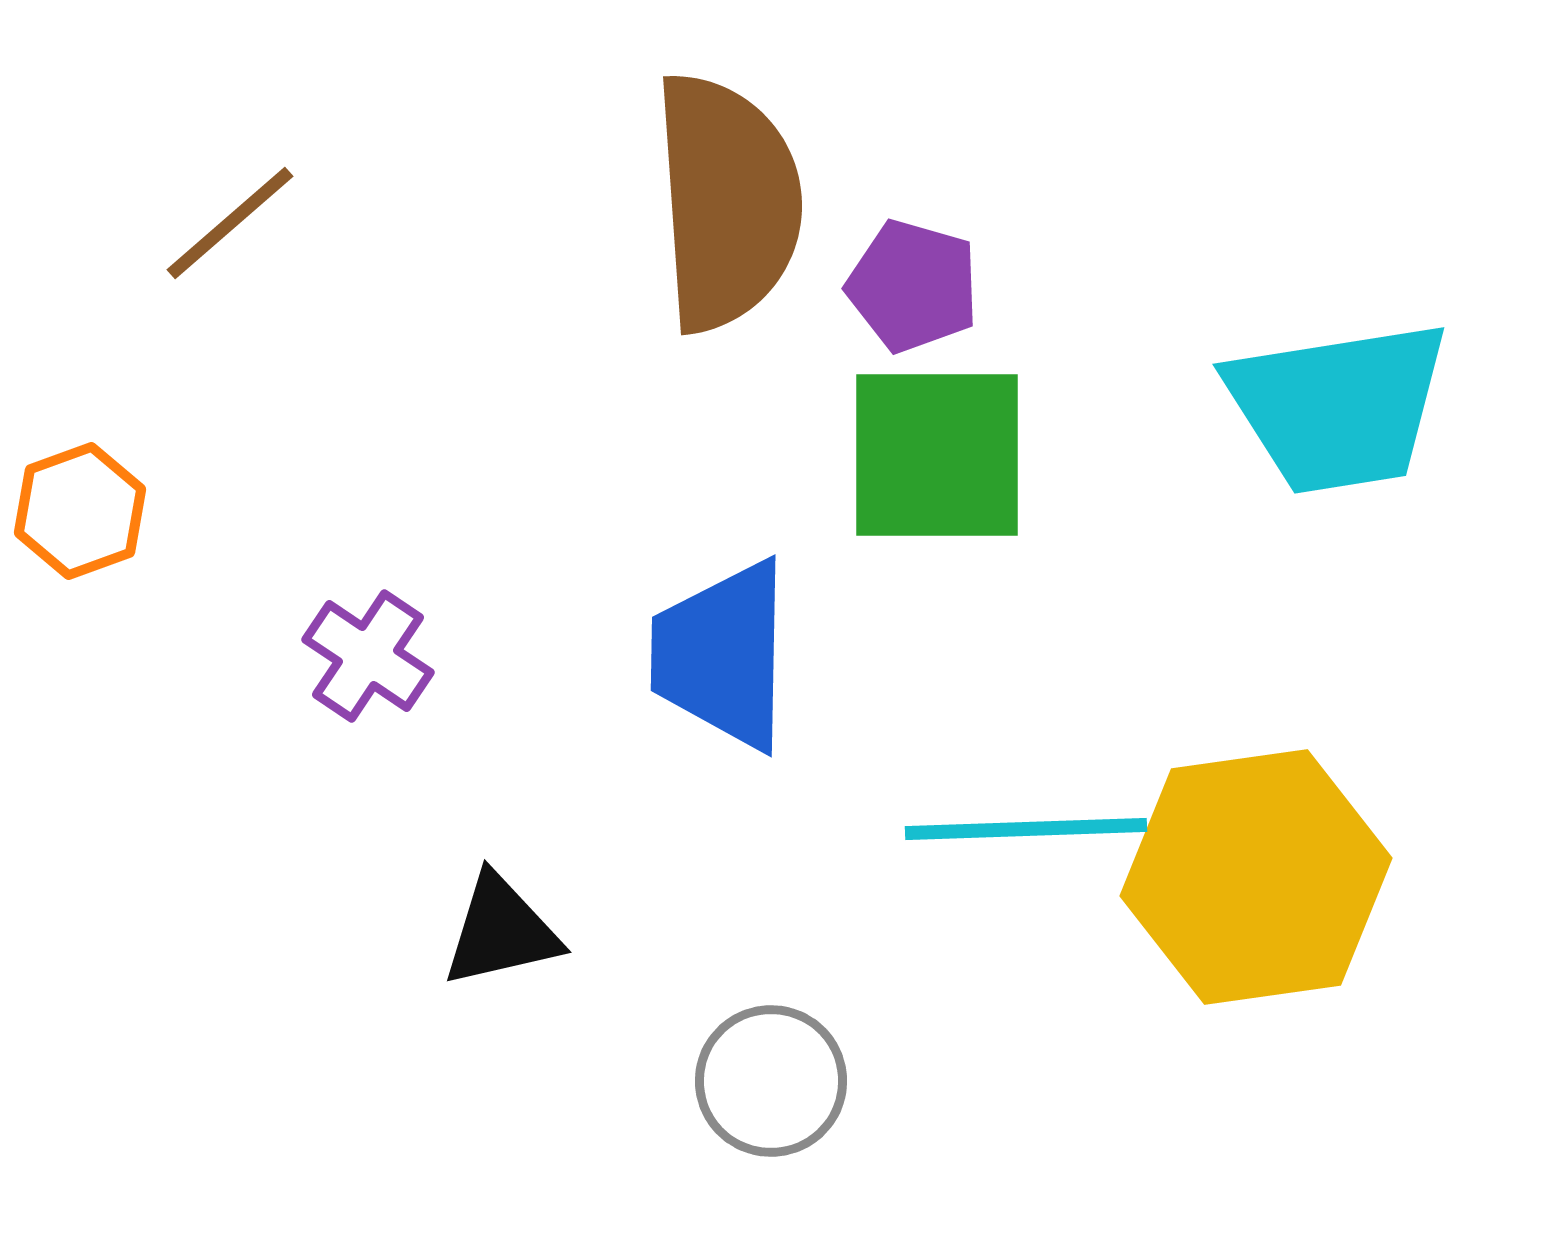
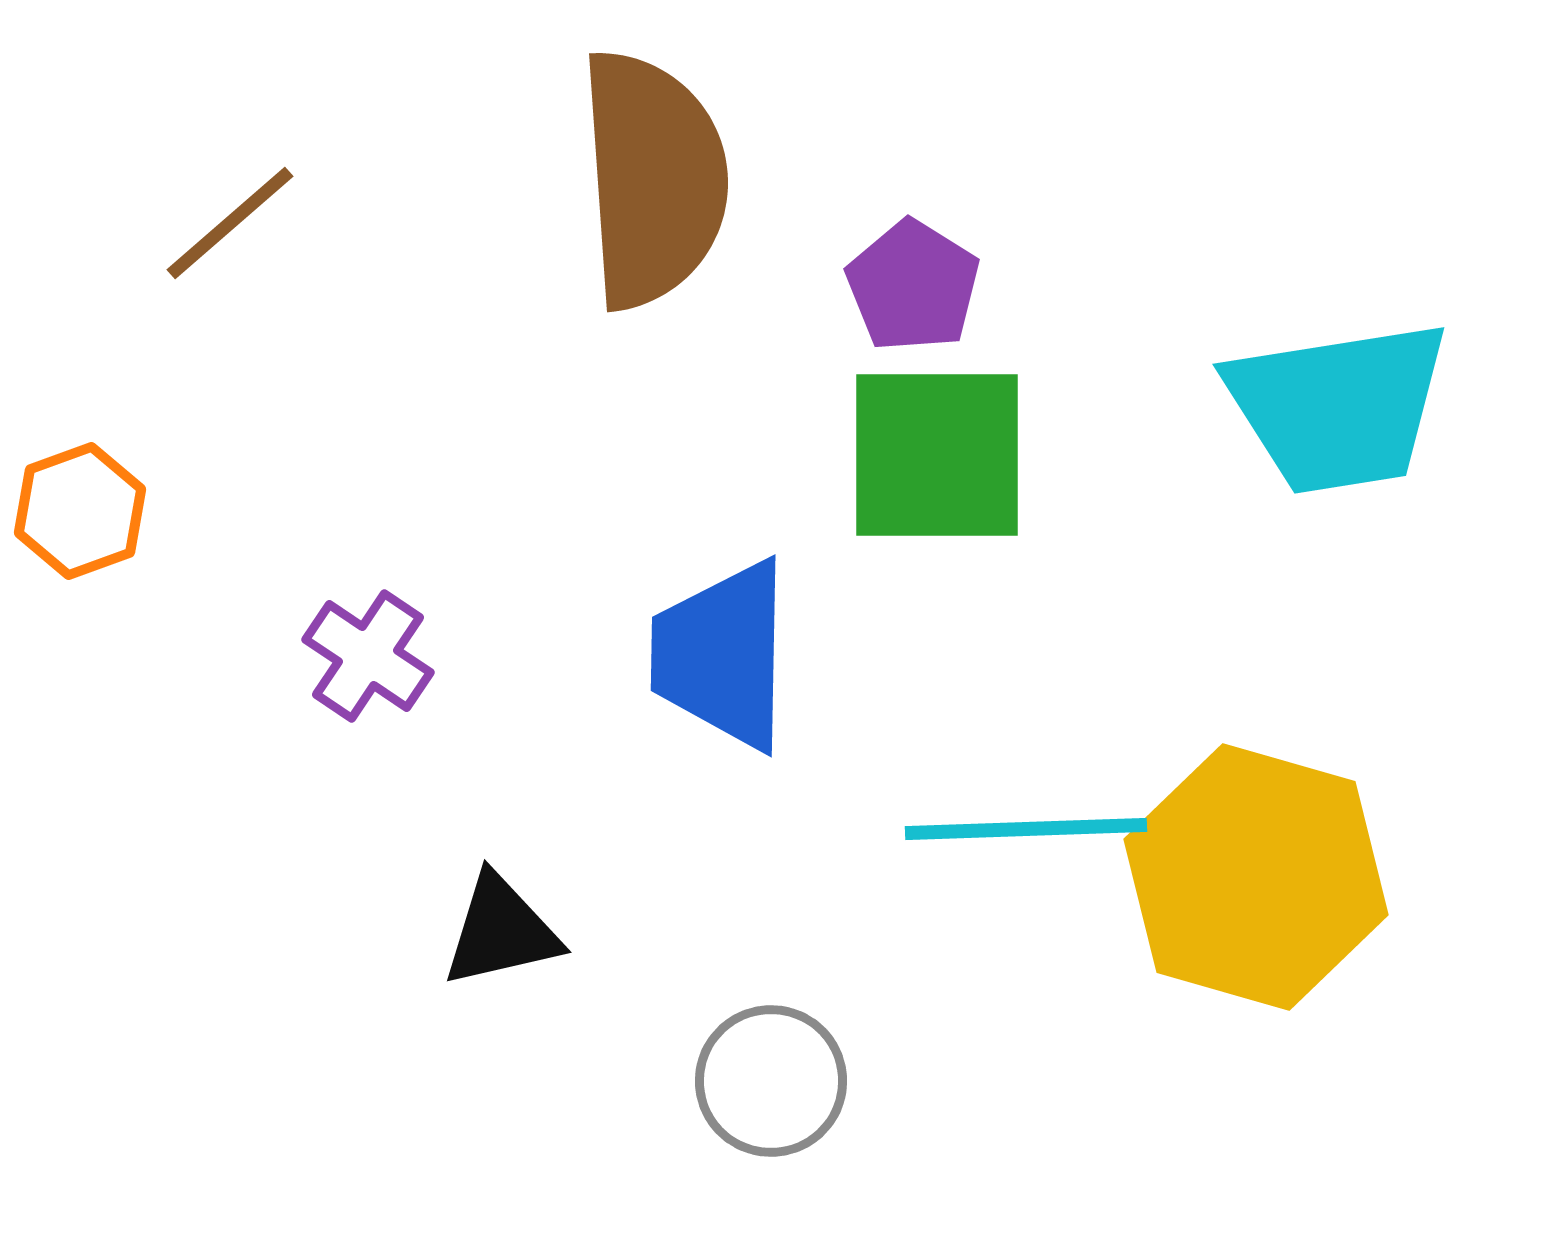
brown semicircle: moved 74 px left, 23 px up
purple pentagon: rotated 16 degrees clockwise
yellow hexagon: rotated 24 degrees clockwise
